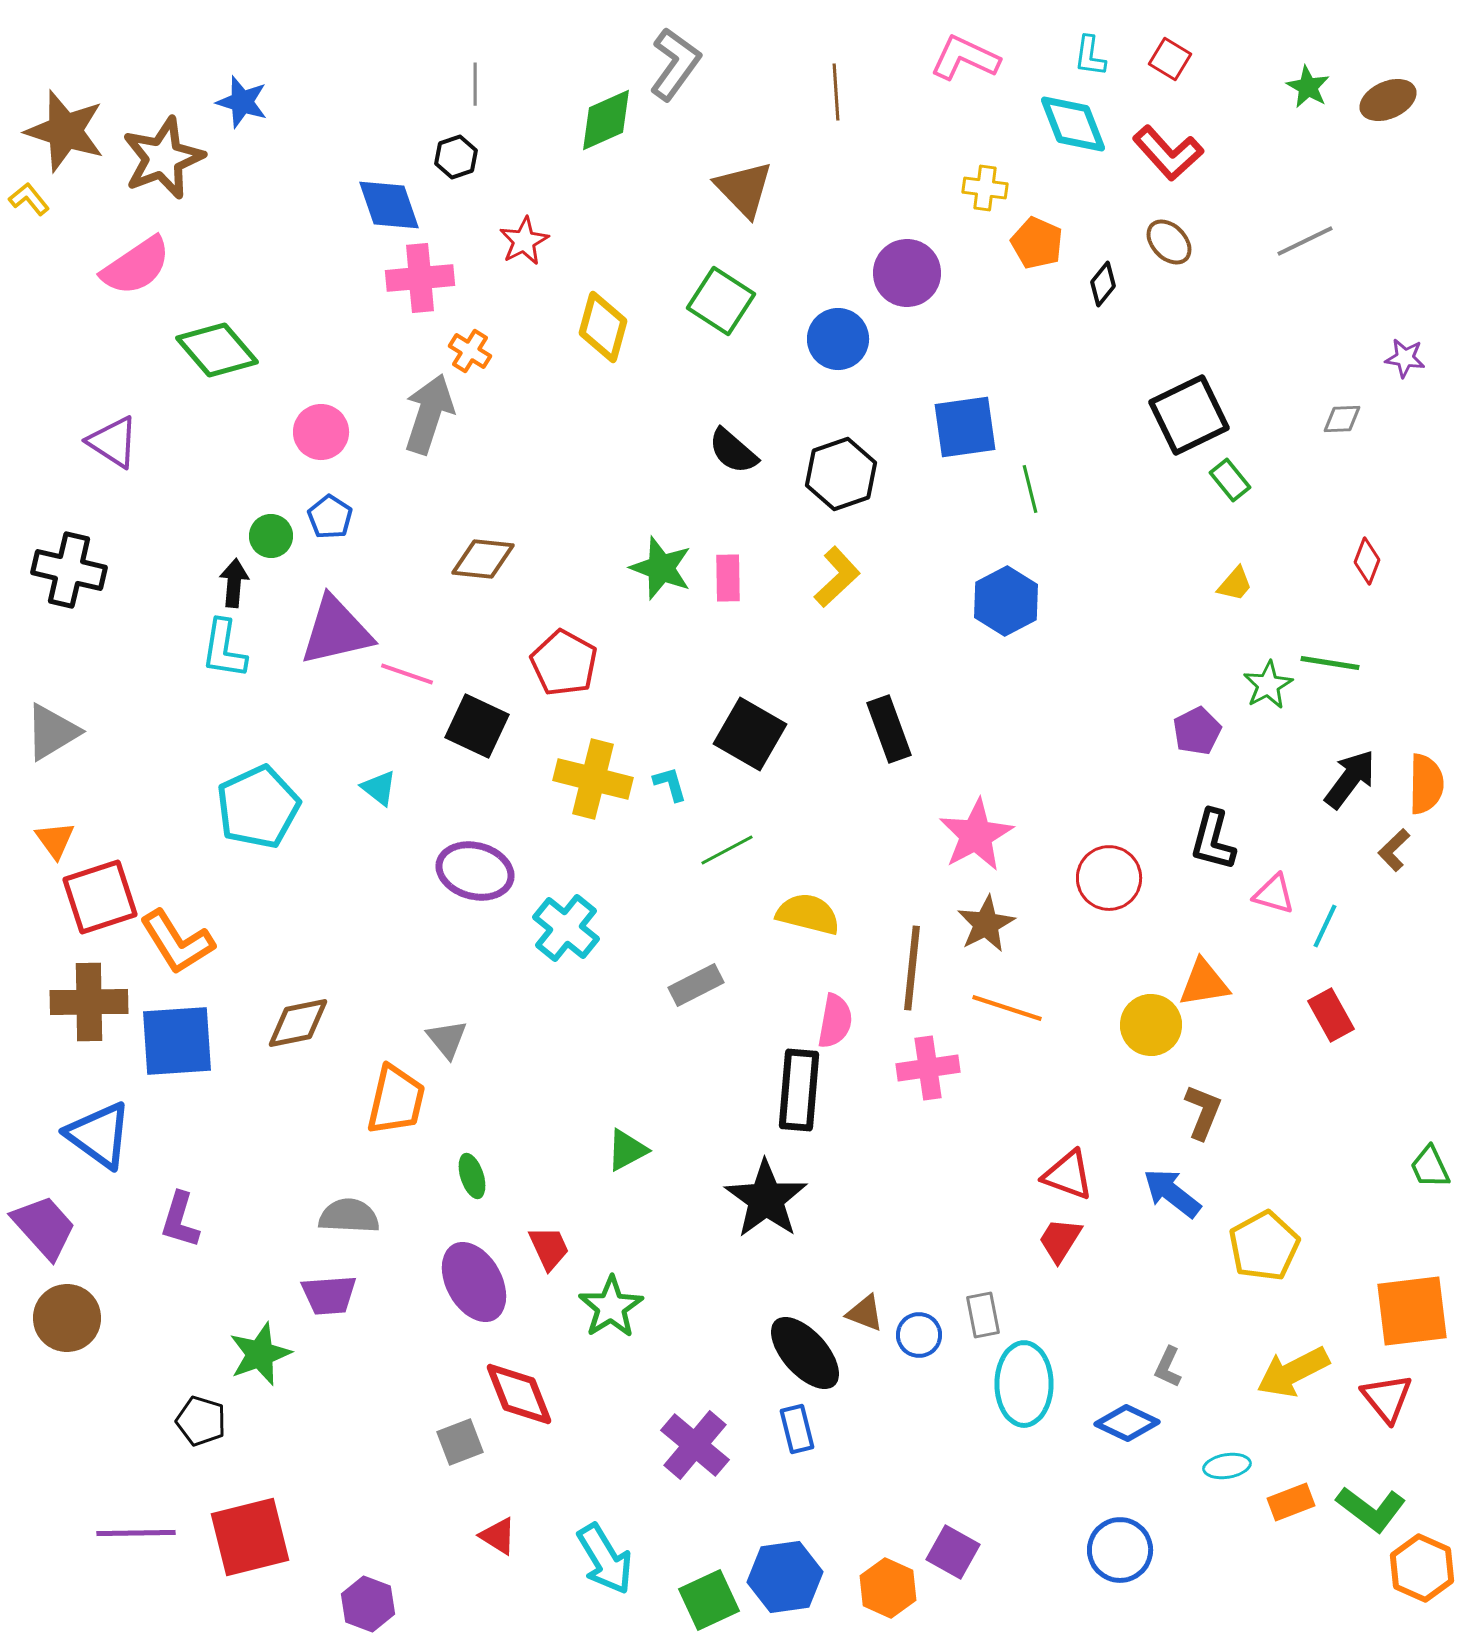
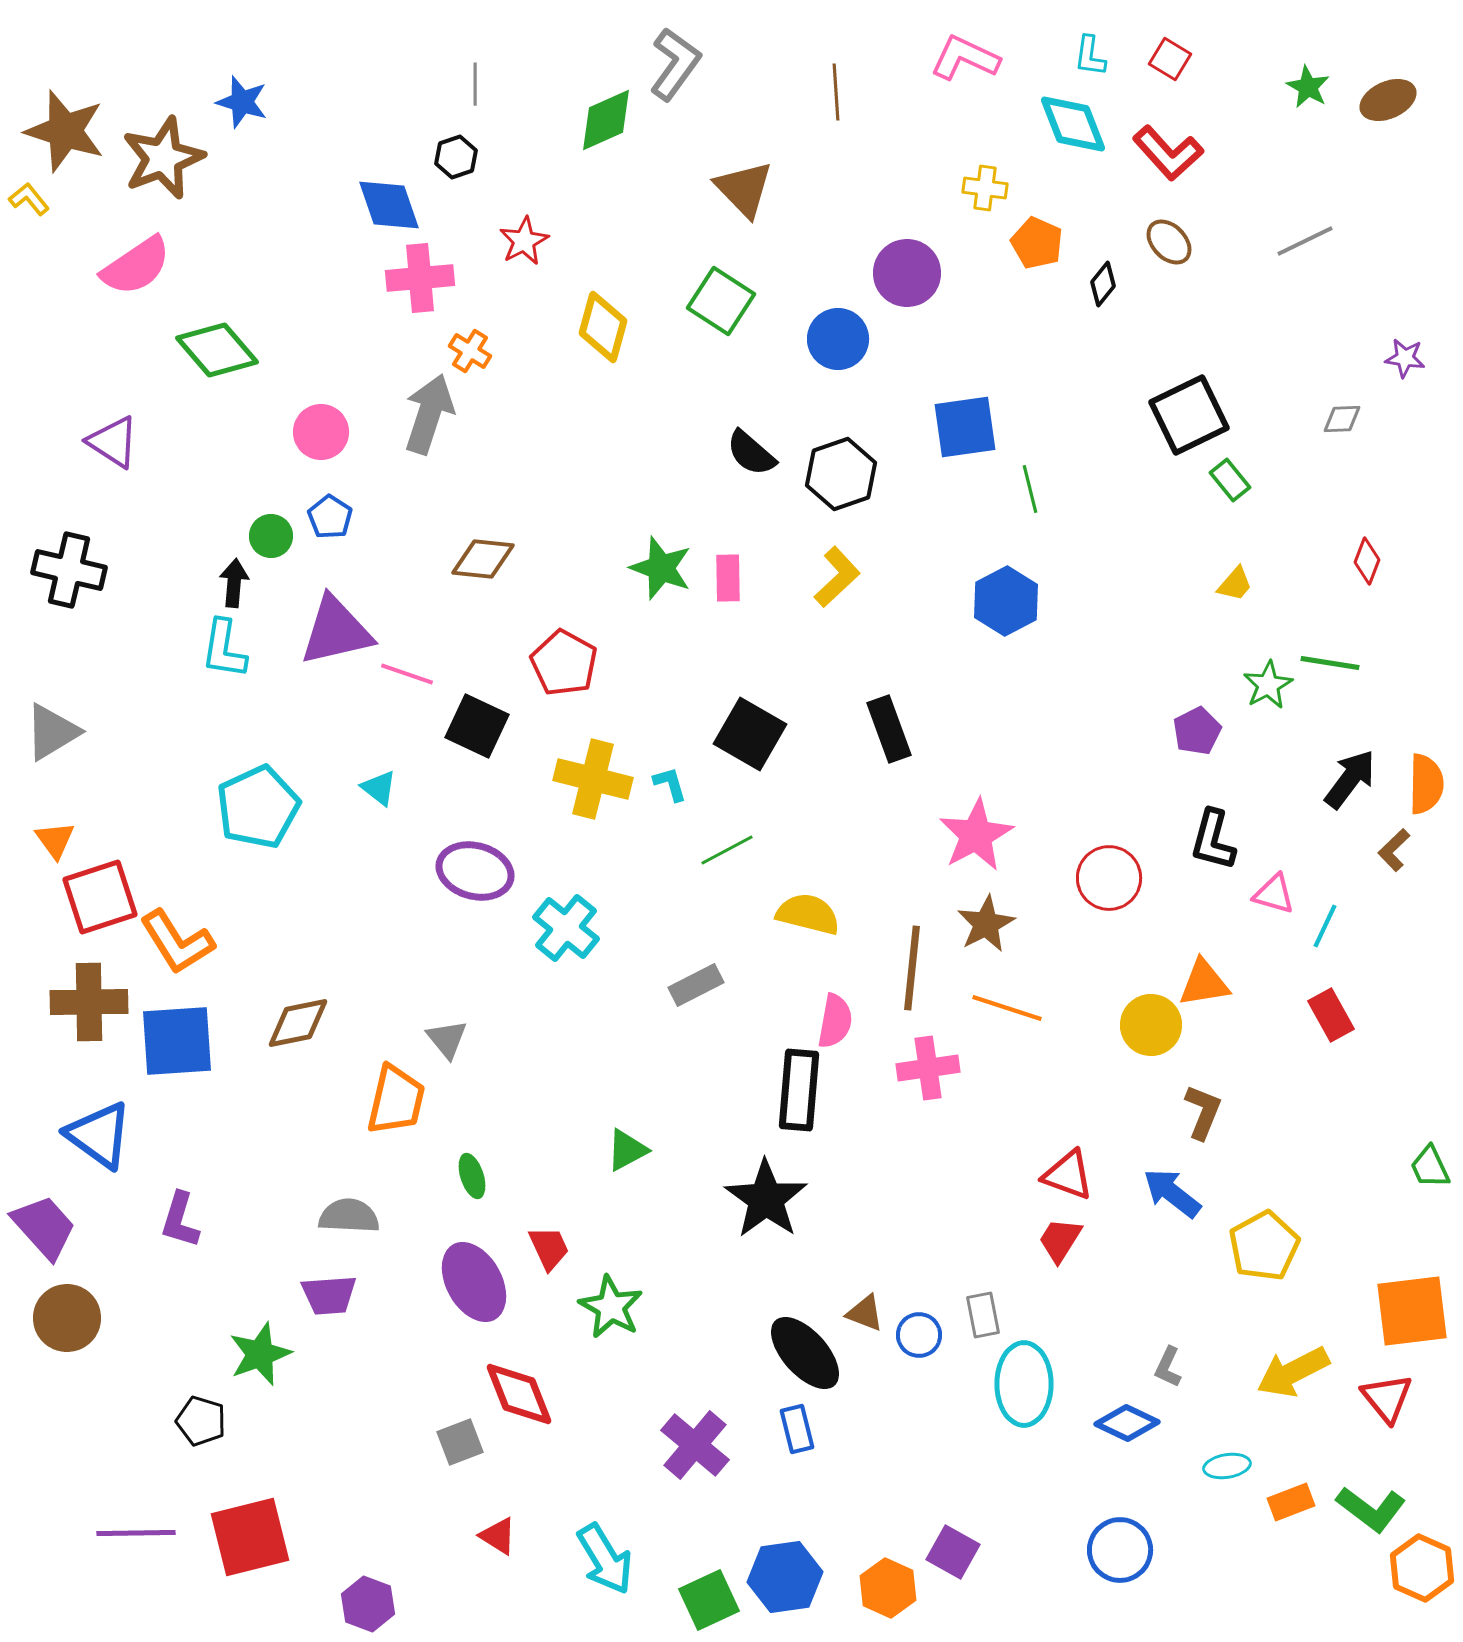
black semicircle at (733, 451): moved 18 px right, 2 px down
green star at (611, 1307): rotated 10 degrees counterclockwise
